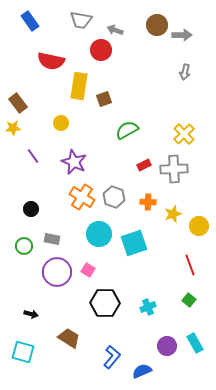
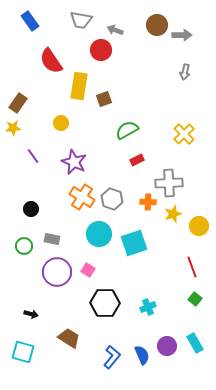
red semicircle at (51, 61): rotated 44 degrees clockwise
brown rectangle at (18, 103): rotated 72 degrees clockwise
red rectangle at (144, 165): moved 7 px left, 5 px up
gray cross at (174, 169): moved 5 px left, 14 px down
gray hexagon at (114, 197): moved 2 px left, 2 px down
red line at (190, 265): moved 2 px right, 2 px down
green square at (189, 300): moved 6 px right, 1 px up
blue semicircle at (142, 371): moved 16 px up; rotated 90 degrees clockwise
